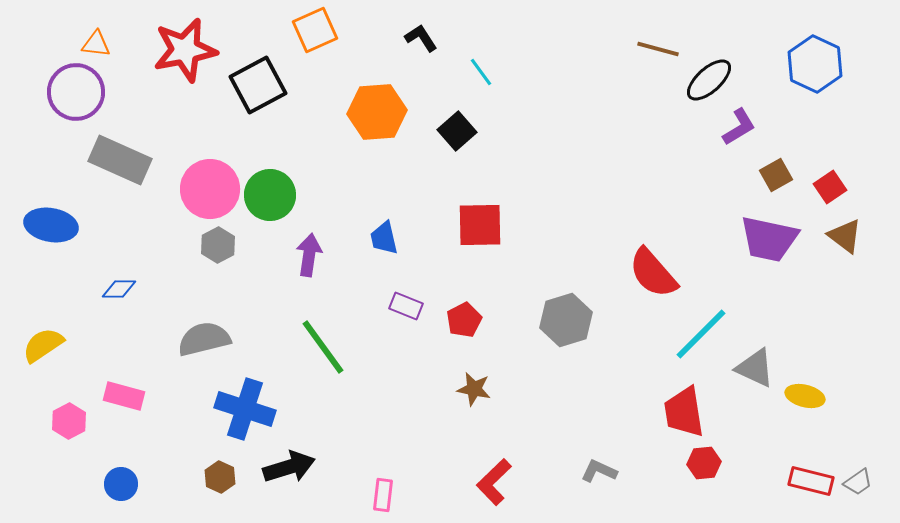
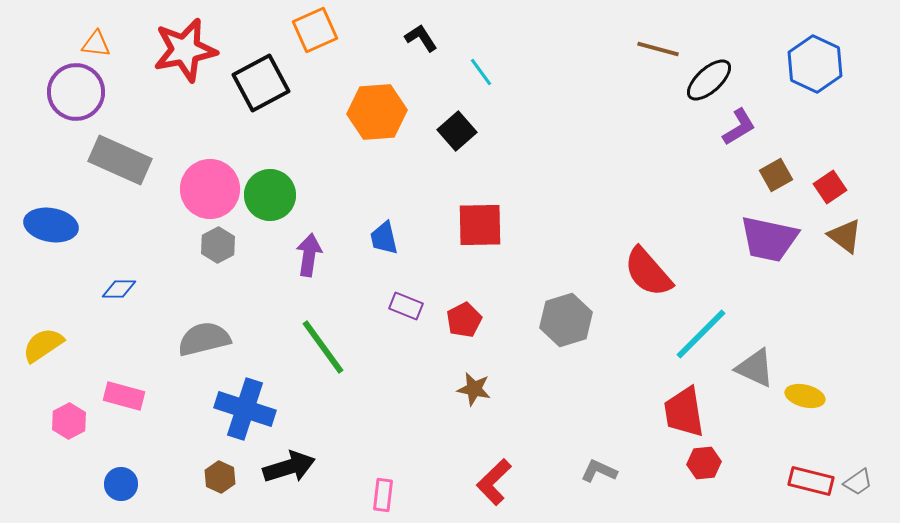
black square at (258, 85): moved 3 px right, 2 px up
red semicircle at (653, 273): moved 5 px left, 1 px up
